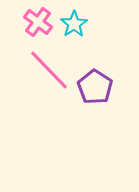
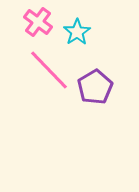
cyan star: moved 3 px right, 8 px down
purple pentagon: rotated 8 degrees clockwise
